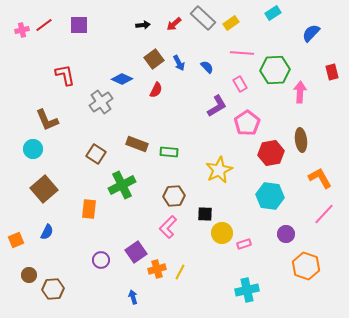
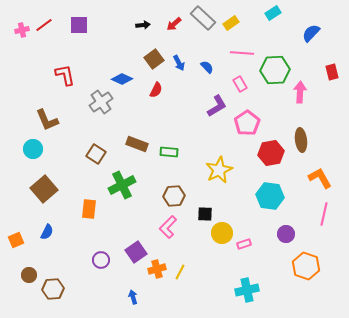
pink line at (324, 214): rotated 30 degrees counterclockwise
